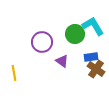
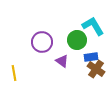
green circle: moved 2 px right, 6 px down
